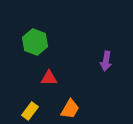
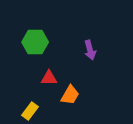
green hexagon: rotated 20 degrees counterclockwise
purple arrow: moved 16 px left, 11 px up; rotated 24 degrees counterclockwise
orange trapezoid: moved 14 px up
